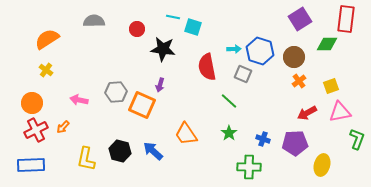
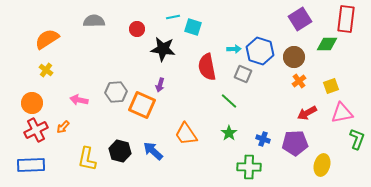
cyan line: rotated 24 degrees counterclockwise
pink triangle: moved 2 px right, 1 px down
yellow L-shape: moved 1 px right
